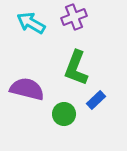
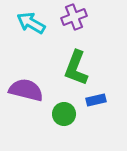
purple semicircle: moved 1 px left, 1 px down
blue rectangle: rotated 30 degrees clockwise
